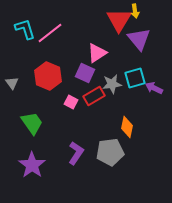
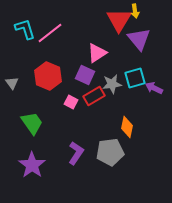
purple square: moved 2 px down
